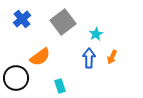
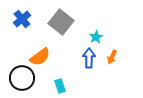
gray square: moved 2 px left; rotated 15 degrees counterclockwise
cyan star: moved 3 px down
black circle: moved 6 px right
